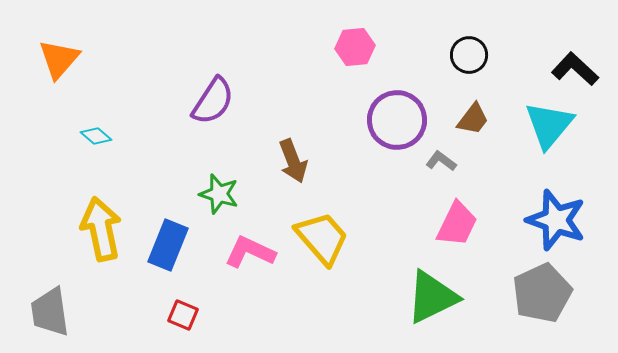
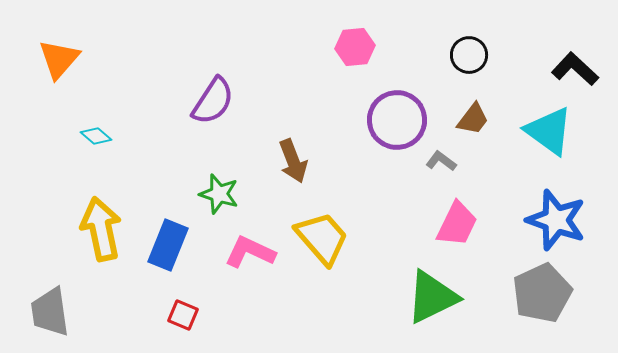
cyan triangle: moved 6 px down; rotated 34 degrees counterclockwise
